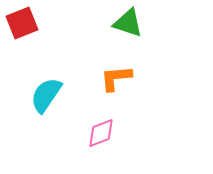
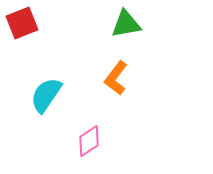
green triangle: moved 2 px left, 1 px down; rotated 28 degrees counterclockwise
orange L-shape: rotated 48 degrees counterclockwise
pink diamond: moved 12 px left, 8 px down; rotated 12 degrees counterclockwise
